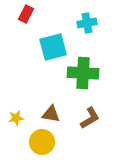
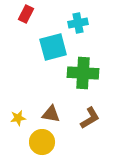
cyan cross: moved 9 px left
yellow star: moved 2 px right
